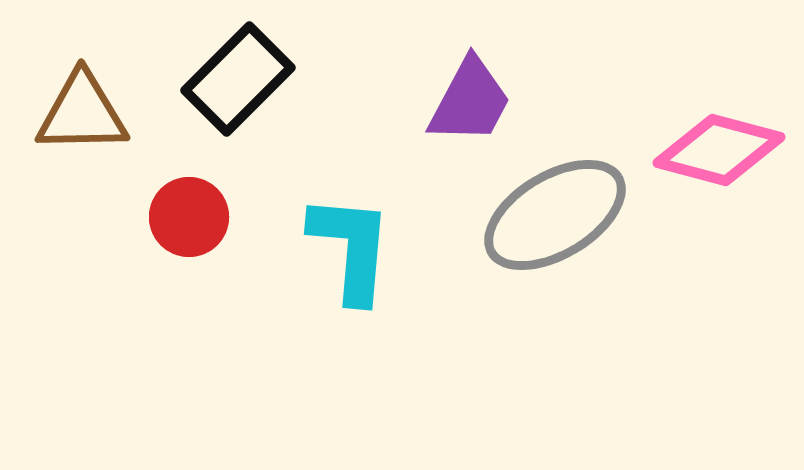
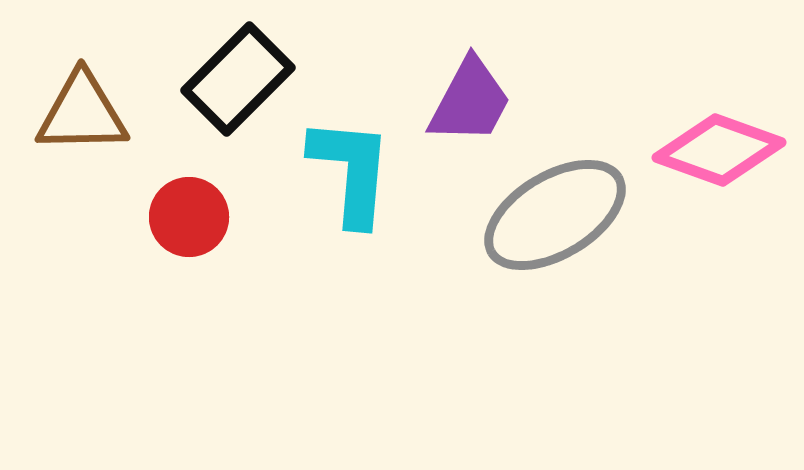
pink diamond: rotated 5 degrees clockwise
cyan L-shape: moved 77 px up
